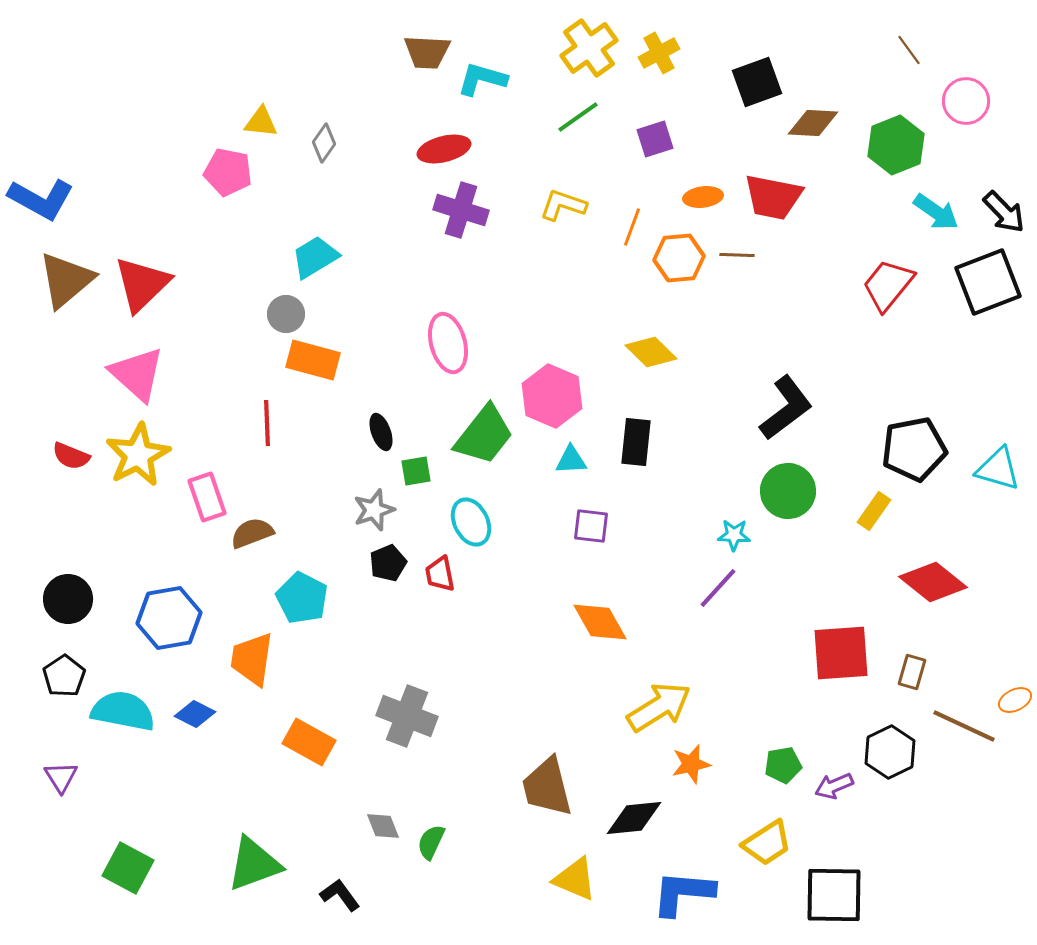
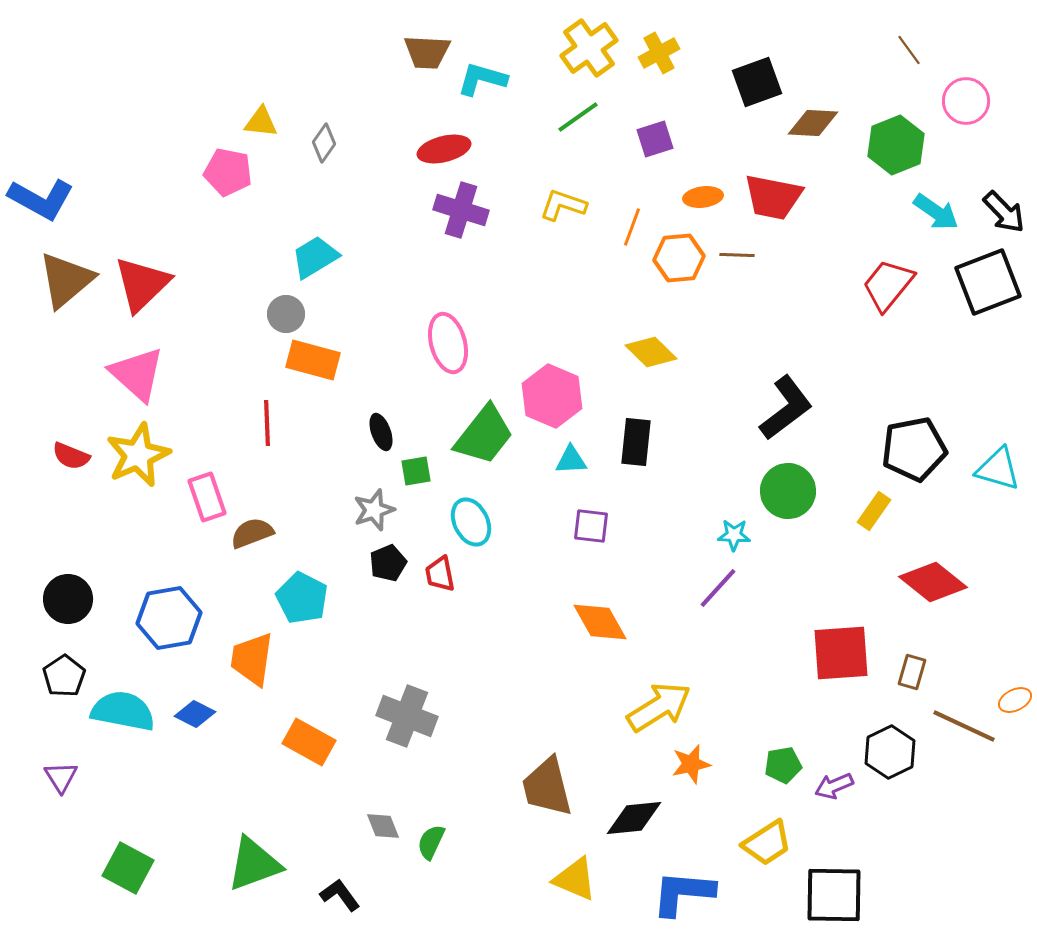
yellow star at (138, 455): rotated 4 degrees clockwise
